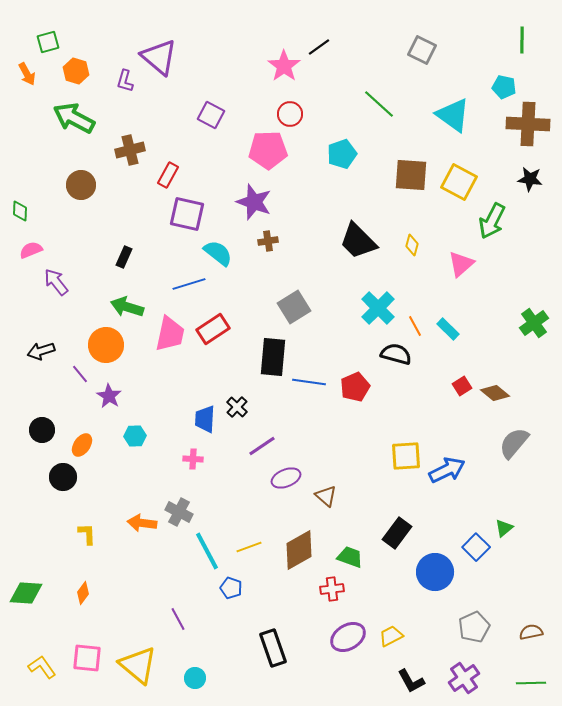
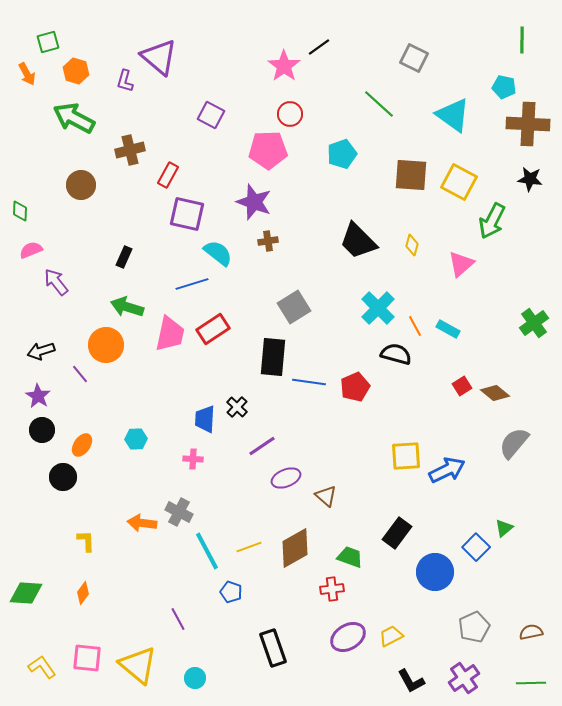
gray square at (422, 50): moved 8 px left, 8 px down
blue line at (189, 284): moved 3 px right
cyan rectangle at (448, 329): rotated 15 degrees counterclockwise
purple star at (109, 396): moved 71 px left
cyan hexagon at (135, 436): moved 1 px right, 3 px down
yellow L-shape at (87, 534): moved 1 px left, 7 px down
brown diamond at (299, 550): moved 4 px left, 2 px up
blue pentagon at (231, 588): moved 4 px down
